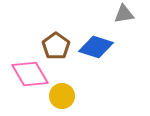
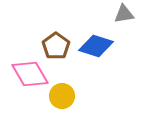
blue diamond: moved 1 px up
